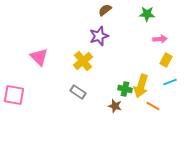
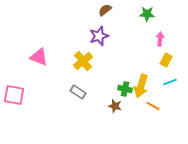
pink arrow: rotated 80 degrees counterclockwise
pink triangle: rotated 24 degrees counterclockwise
